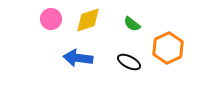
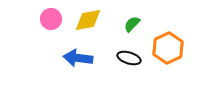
yellow diamond: rotated 8 degrees clockwise
green semicircle: rotated 96 degrees clockwise
black ellipse: moved 4 px up; rotated 10 degrees counterclockwise
